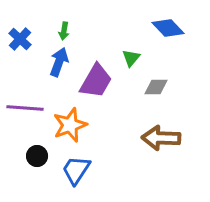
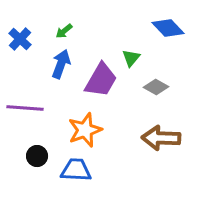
green arrow: rotated 42 degrees clockwise
blue arrow: moved 2 px right, 2 px down
purple trapezoid: moved 5 px right, 1 px up
gray diamond: rotated 30 degrees clockwise
orange star: moved 15 px right, 5 px down
blue trapezoid: rotated 60 degrees clockwise
